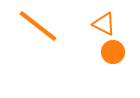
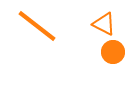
orange line: moved 1 px left
